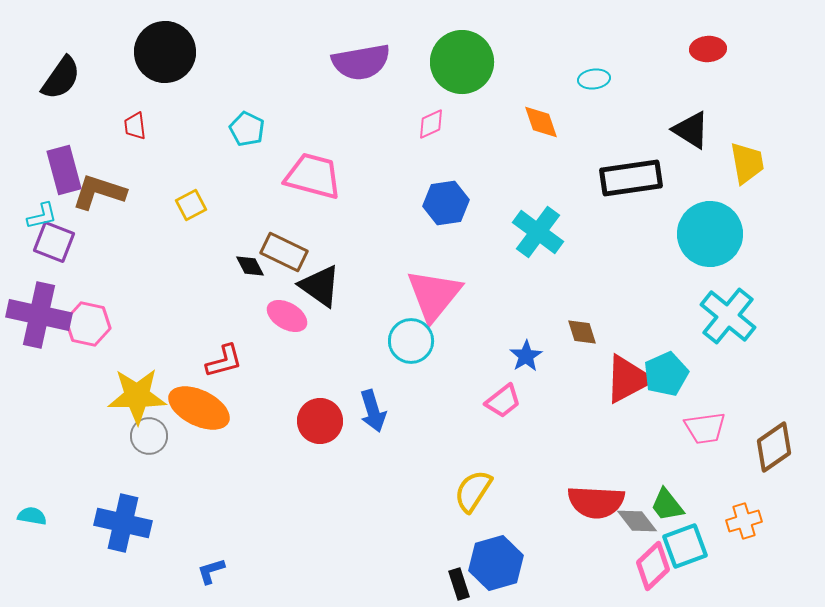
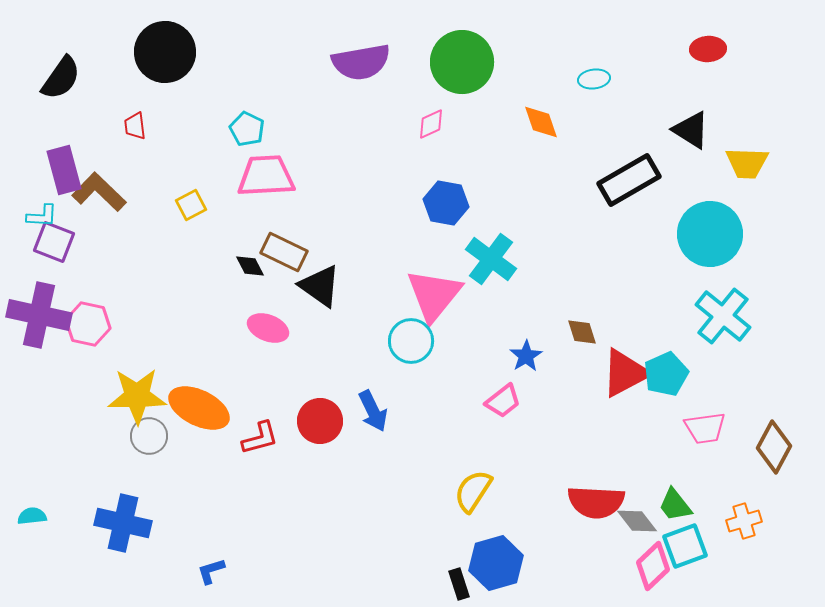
yellow trapezoid at (747, 163): rotated 102 degrees clockwise
pink trapezoid at (313, 176): moved 47 px left; rotated 18 degrees counterclockwise
black rectangle at (631, 178): moved 2 px left, 2 px down; rotated 22 degrees counterclockwise
brown L-shape at (99, 192): rotated 26 degrees clockwise
blue hexagon at (446, 203): rotated 18 degrees clockwise
cyan L-shape at (42, 216): rotated 16 degrees clockwise
cyan cross at (538, 232): moved 47 px left, 27 px down
pink ellipse at (287, 316): moved 19 px left, 12 px down; rotated 9 degrees counterclockwise
cyan cross at (728, 316): moved 5 px left
red L-shape at (224, 361): moved 36 px right, 77 px down
red triangle at (628, 379): moved 3 px left, 6 px up
blue arrow at (373, 411): rotated 9 degrees counterclockwise
brown diamond at (774, 447): rotated 27 degrees counterclockwise
green trapezoid at (667, 505): moved 8 px right
cyan semicircle at (32, 516): rotated 16 degrees counterclockwise
